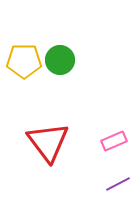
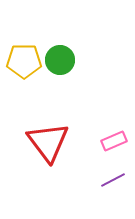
purple line: moved 5 px left, 4 px up
